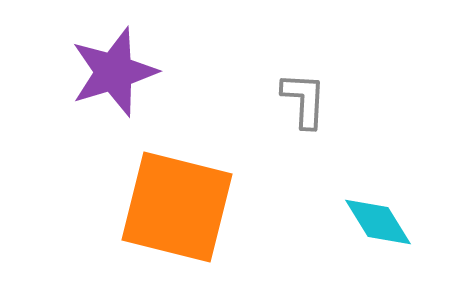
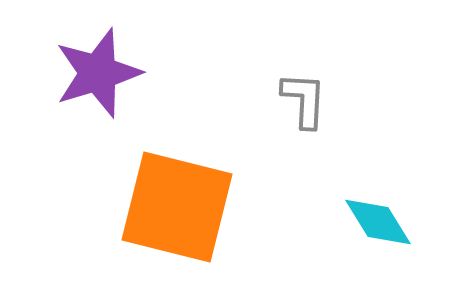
purple star: moved 16 px left, 1 px down
